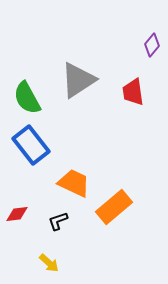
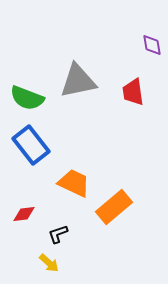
purple diamond: rotated 50 degrees counterclockwise
gray triangle: moved 1 px down; rotated 21 degrees clockwise
green semicircle: rotated 40 degrees counterclockwise
red diamond: moved 7 px right
black L-shape: moved 13 px down
